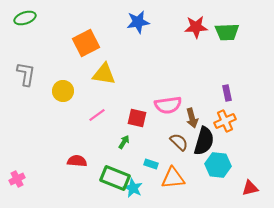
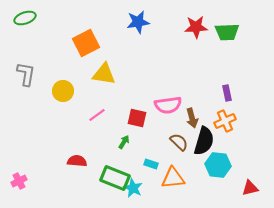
pink cross: moved 2 px right, 2 px down
